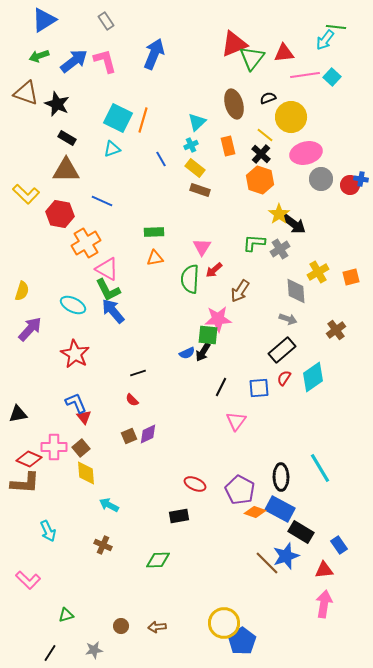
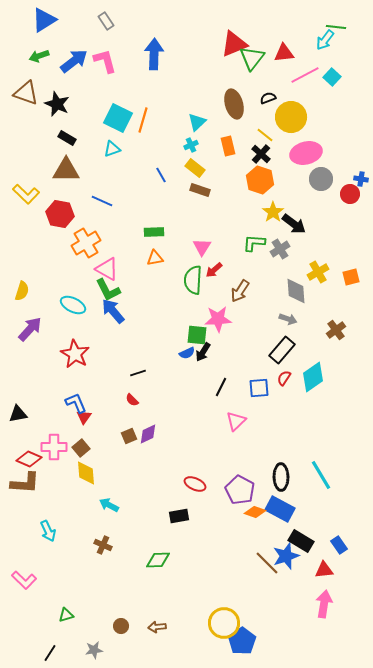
blue arrow at (154, 54): rotated 20 degrees counterclockwise
pink line at (305, 75): rotated 20 degrees counterclockwise
blue line at (161, 159): moved 16 px down
red circle at (350, 185): moved 9 px down
yellow star at (279, 214): moved 6 px left, 2 px up
green semicircle at (190, 279): moved 3 px right, 1 px down
green square at (208, 335): moved 11 px left
black rectangle at (282, 350): rotated 8 degrees counterclockwise
red triangle at (84, 417): rotated 14 degrees clockwise
pink triangle at (236, 421): rotated 10 degrees clockwise
cyan line at (320, 468): moved 1 px right, 7 px down
black rectangle at (301, 532): moved 9 px down
pink L-shape at (28, 580): moved 4 px left
